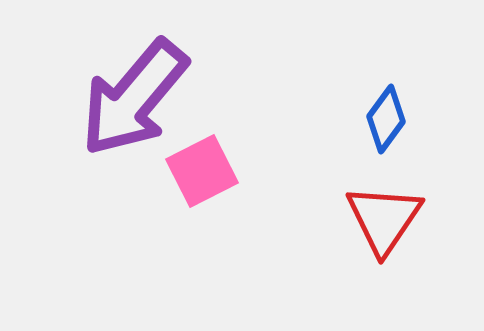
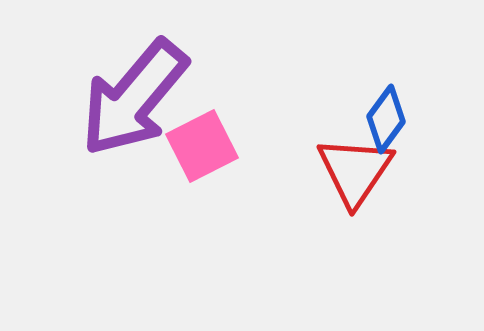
pink square: moved 25 px up
red triangle: moved 29 px left, 48 px up
